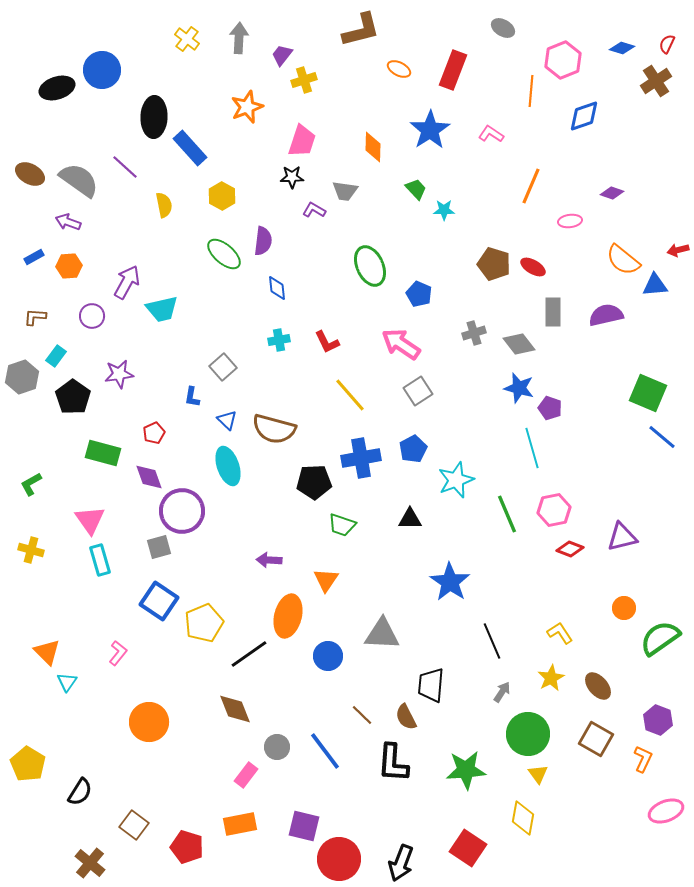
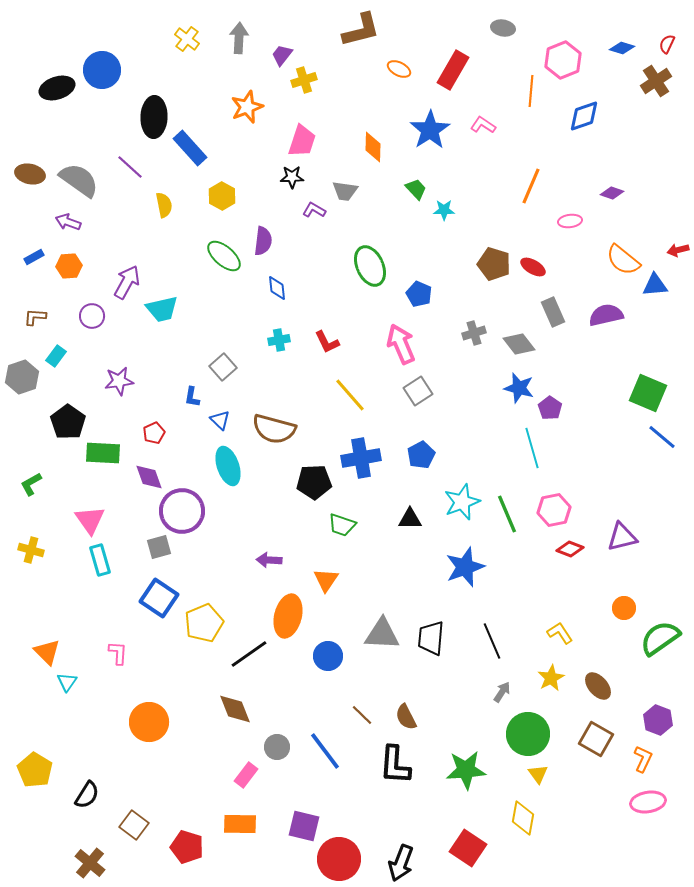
gray ellipse at (503, 28): rotated 20 degrees counterclockwise
red rectangle at (453, 70): rotated 9 degrees clockwise
pink L-shape at (491, 134): moved 8 px left, 9 px up
purple line at (125, 167): moved 5 px right
brown ellipse at (30, 174): rotated 16 degrees counterclockwise
green ellipse at (224, 254): moved 2 px down
gray rectangle at (553, 312): rotated 24 degrees counterclockwise
pink arrow at (401, 344): rotated 33 degrees clockwise
purple star at (119, 374): moved 7 px down
black pentagon at (73, 397): moved 5 px left, 25 px down
purple pentagon at (550, 408): rotated 15 degrees clockwise
blue triangle at (227, 420): moved 7 px left
blue pentagon at (413, 449): moved 8 px right, 6 px down
green rectangle at (103, 453): rotated 12 degrees counterclockwise
cyan star at (456, 480): moved 6 px right, 22 px down
blue star at (450, 582): moved 15 px right, 15 px up; rotated 18 degrees clockwise
blue square at (159, 601): moved 3 px up
pink L-shape at (118, 653): rotated 35 degrees counterclockwise
black trapezoid at (431, 685): moved 47 px up
black L-shape at (393, 763): moved 2 px right, 2 px down
yellow pentagon at (28, 764): moved 7 px right, 6 px down
black semicircle at (80, 792): moved 7 px right, 3 px down
pink ellipse at (666, 811): moved 18 px left, 9 px up; rotated 12 degrees clockwise
orange rectangle at (240, 824): rotated 12 degrees clockwise
